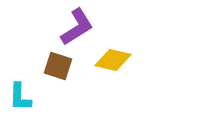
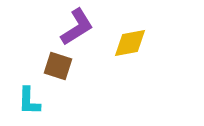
yellow diamond: moved 17 px right, 17 px up; rotated 24 degrees counterclockwise
cyan L-shape: moved 9 px right, 4 px down
